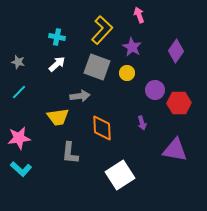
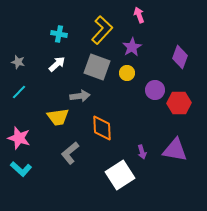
cyan cross: moved 2 px right, 3 px up
purple star: rotated 12 degrees clockwise
purple diamond: moved 4 px right, 6 px down; rotated 15 degrees counterclockwise
purple arrow: moved 29 px down
pink star: rotated 25 degrees clockwise
gray L-shape: rotated 45 degrees clockwise
